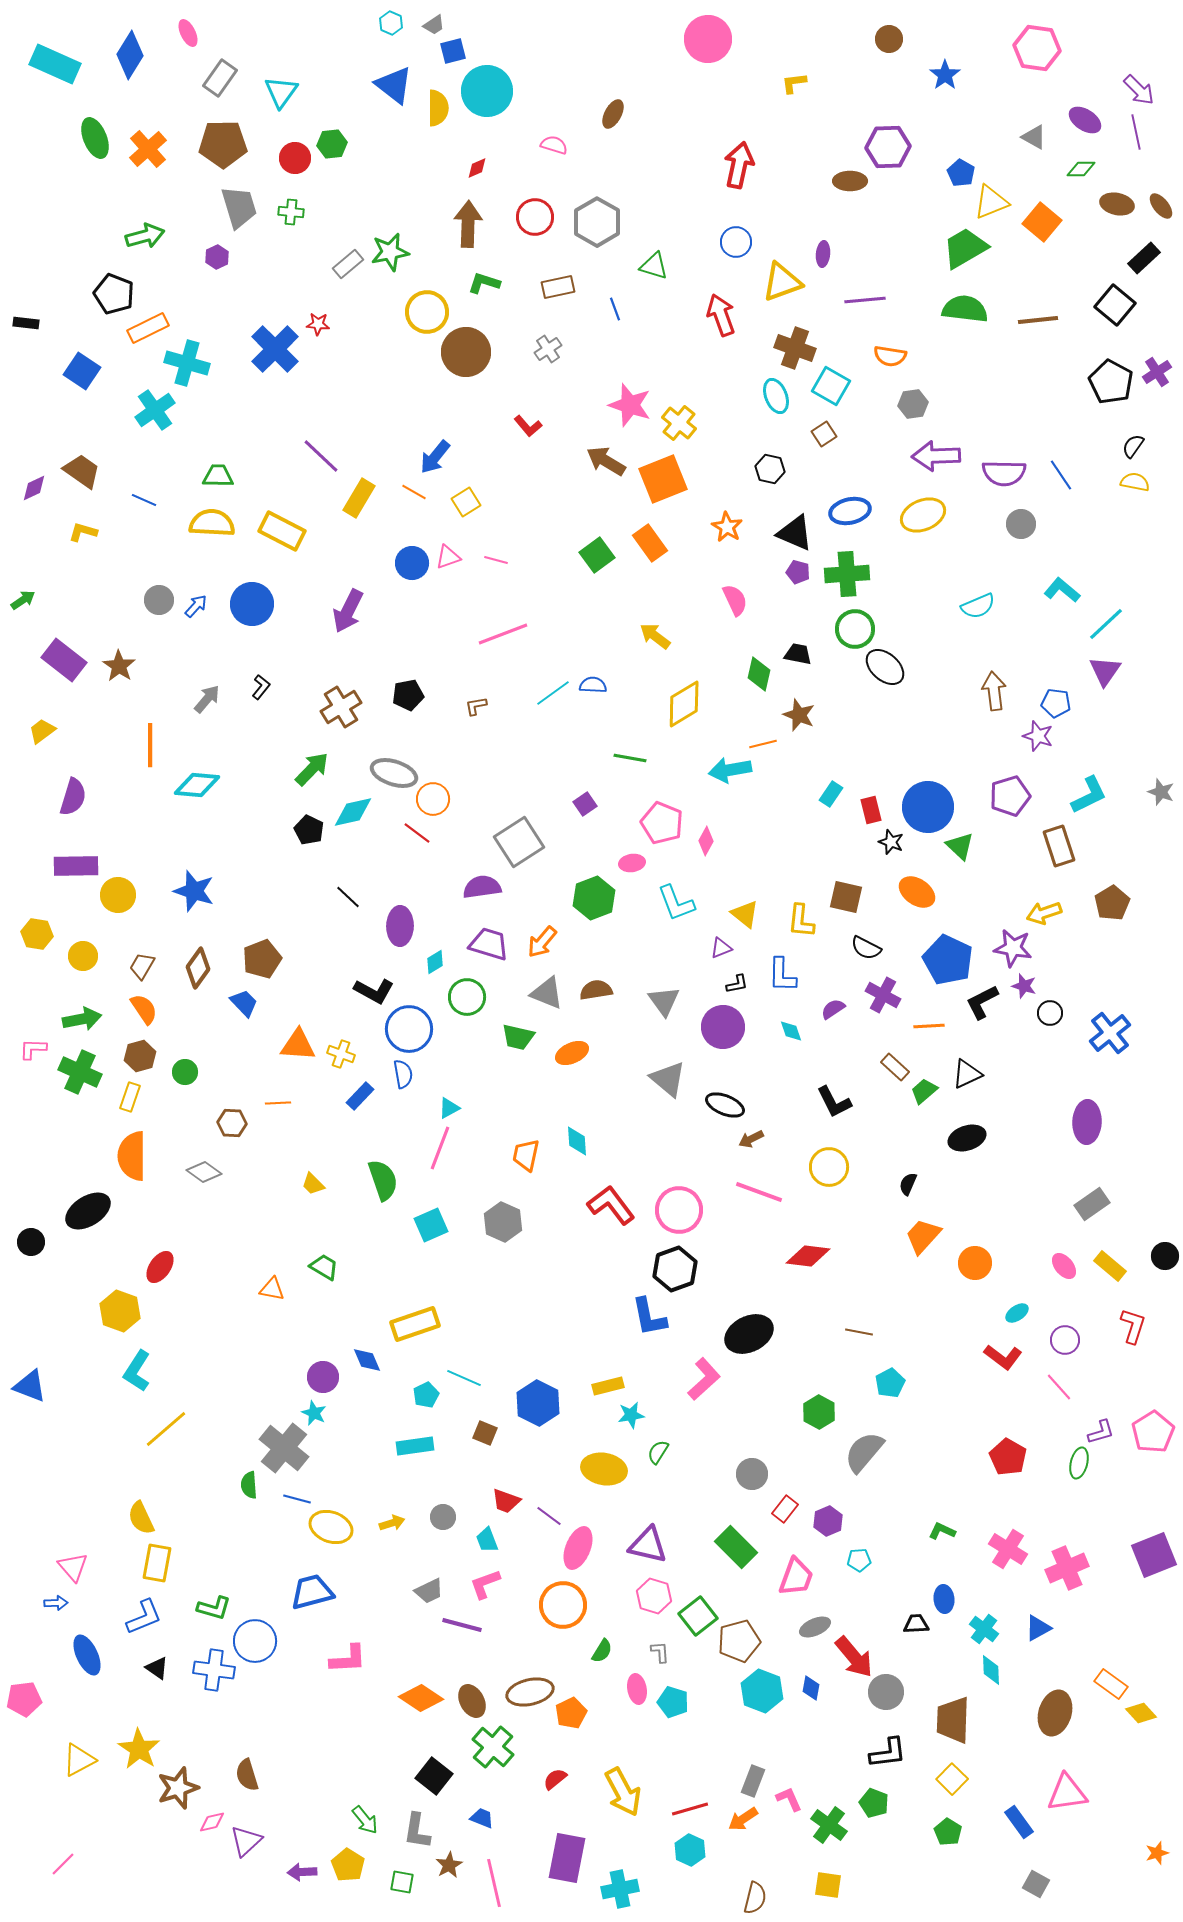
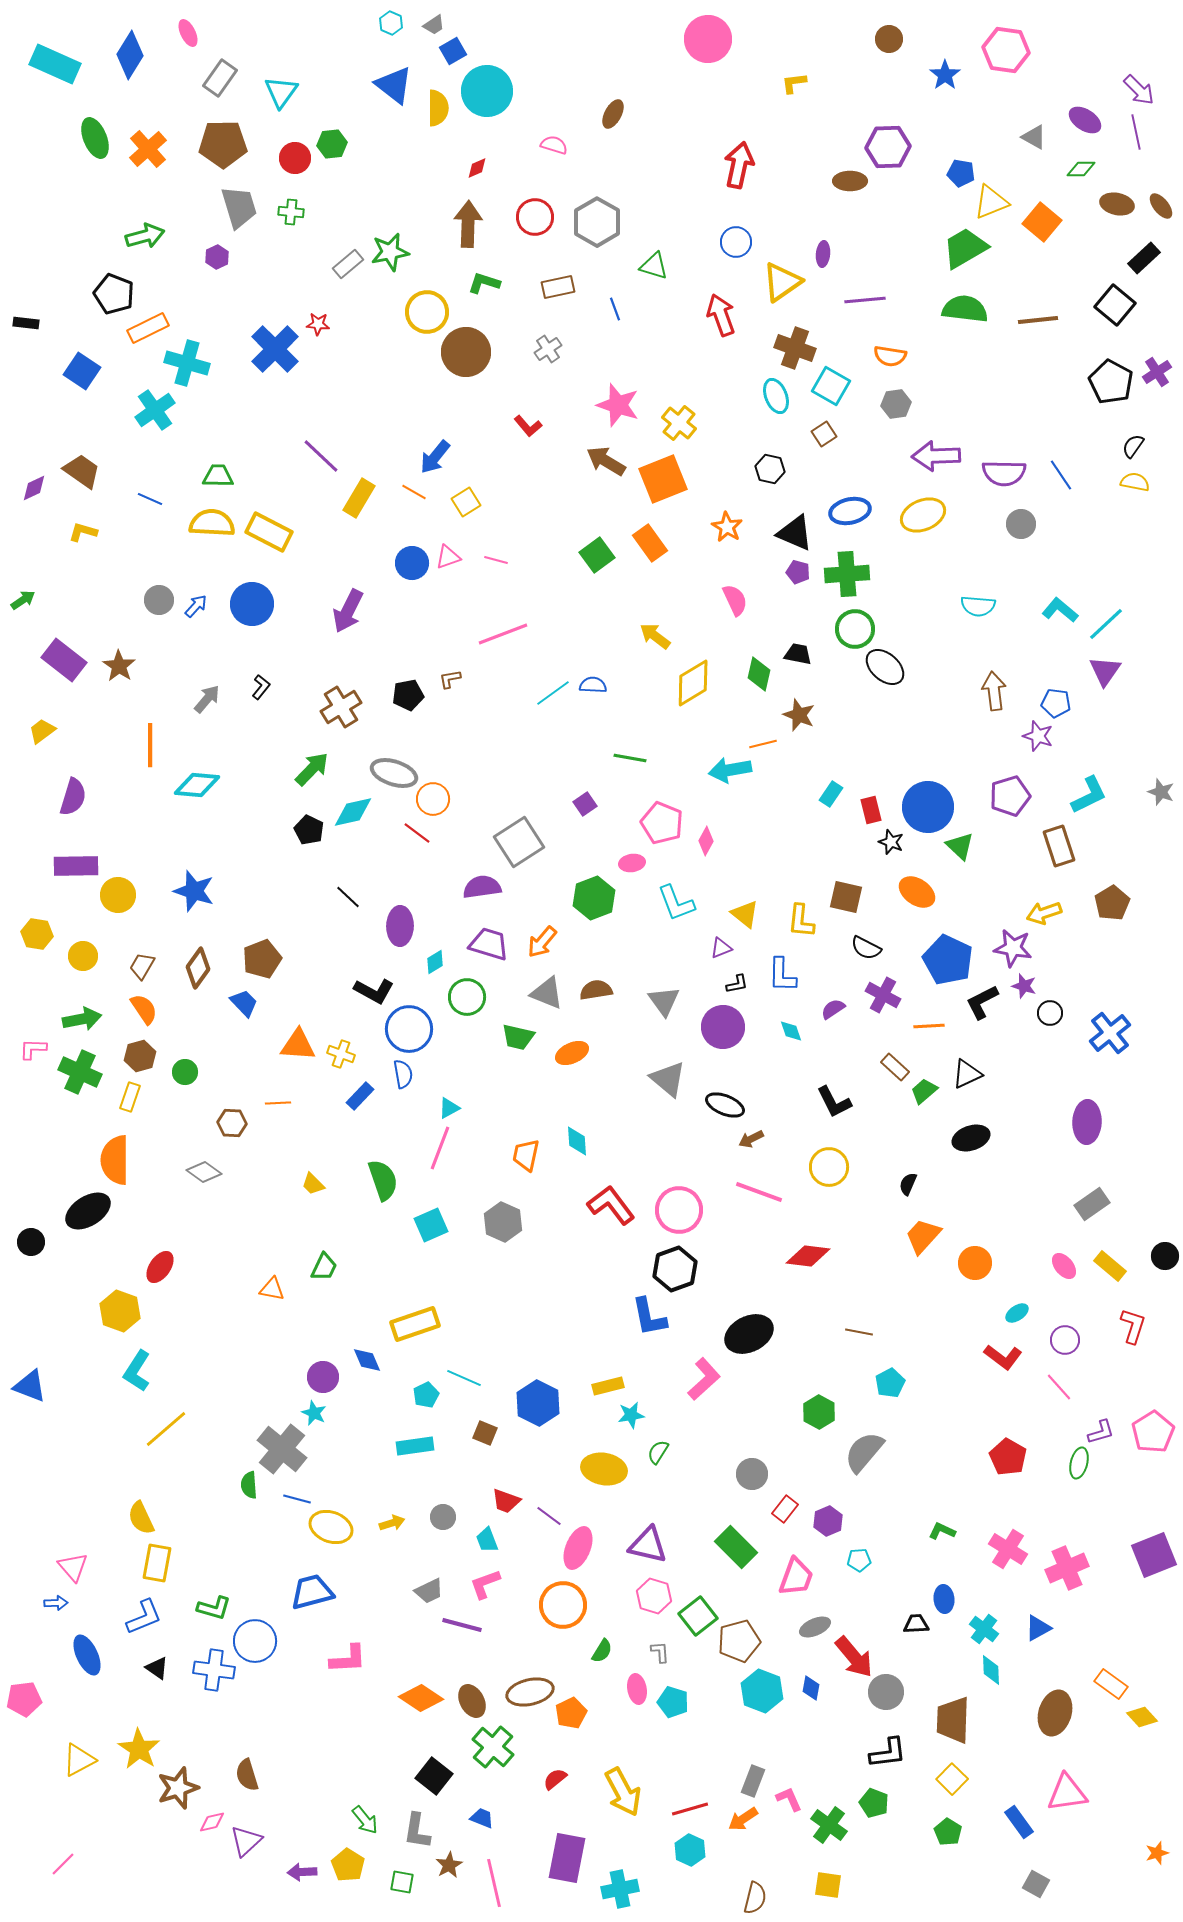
pink hexagon at (1037, 48): moved 31 px left, 2 px down
blue square at (453, 51): rotated 16 degrees counterclockwise
blue pentagon at (961, 173): rotated 20 degrees counterclockwise
yellow triangle at (782, 282): rotated 15 degrees counterclockwise
gray hexagon at (913, 404): moved 17 px left
pink star at (630, 405): moved 12 px left
blue line at (144, 500): moved 6 px right, 1 px up
yellow rectangle at (282, 531): moved 13 px left, 1 px down
cyan L-shape at (1062, 590): moved 2 px left, 20 px down
cyan semicircle at (978, 606): rotated 28 degrees clockwise
yellow diamond at (684, 704): moved 9 px right, 21 px up
brown L-shape at (476, 706): moved 26 px left, 27 px up
black ellipse at (967, 1138): moved 4 px right
orange semicircle at (132, 1156): moved 17 px left, 4 px down
green trapezoid at (324, 1267): rotated 84 degrees clockwise
gray cross at (284, 1448): moved 2 px left, 1 px down
yellow diamond at (1141, 1713): moved 1 px right, 4 px down
